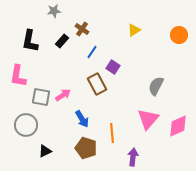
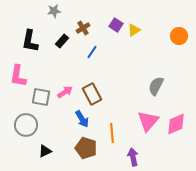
brown cross: moved 1 px right, 1 px up; rotated 24 degrees clockwise
orange circle: moved 1 px down
purple square: moved 3 px right, 42 px up
brown rectangle: moved 5 px left, 10 px down
pink arrow: moved 2 px right, 3 px up
pink triangle: moved 2 px down
pink diamond: moved 2 px left, 2 px up
purple arrow: rotated 18 degrees counterclockwise
